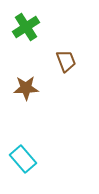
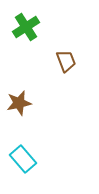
brown star: moved 7 px left, 15 px down; rotated 10 degrees counterclockwise
